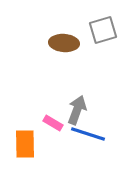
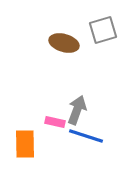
brown ellipse: rotated 12 degrees clockwise
pink rectangle: moved 2 px right, 1 px up; rotated 18 degrees counterclockwise
blue line: moved 2 px left, 2 px down
